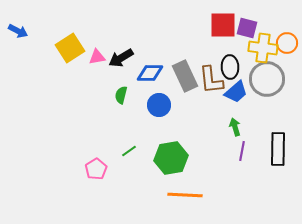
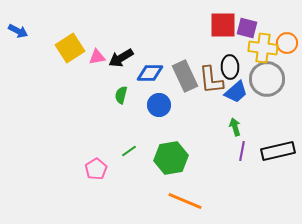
black rectangle: moved 2 px down; rotated 76 degrees clockwise
orange line: moved 6 px down; rotated 20 degrees clockwise
